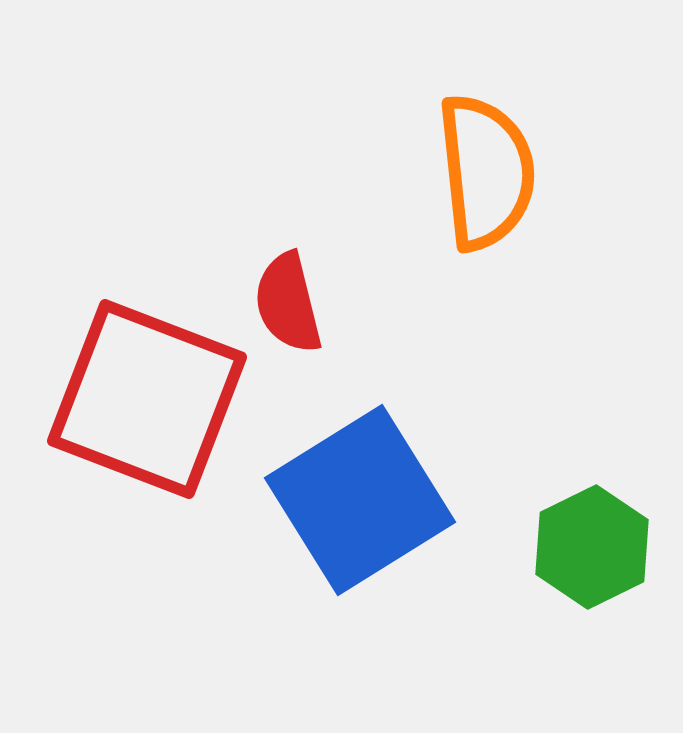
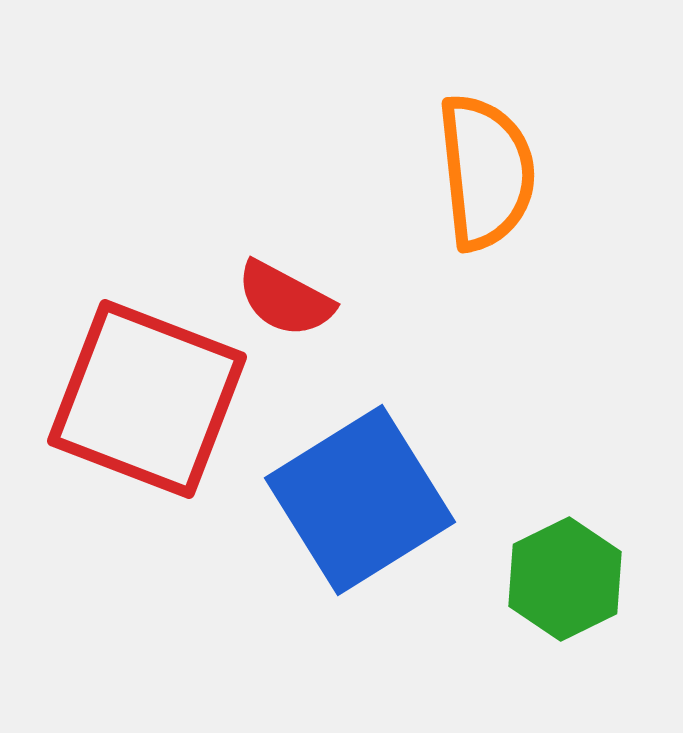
red semicircle: moved 3 px left, 4 px up; rotated 48 degrees counterclockwise
green hexagon: moved 27 px left, 32 px down
